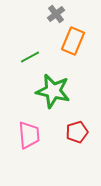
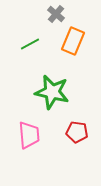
gray cross: rotated 12 degrees counterclockwise
green line: moved 13 px up
green star: moved 1 px left, 1 px down
red pentagon: rotated 25 degrees clockwise
